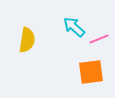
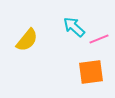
yellow semicircle: rotated 30 degrees clockwise
